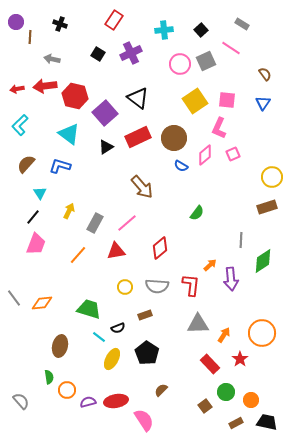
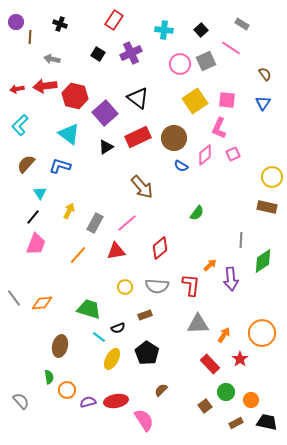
cyan cross at (164, 30): rotated 12 degrees clockwise
brown rectangle at (267, 207): rotated 30 degrees clockwise
